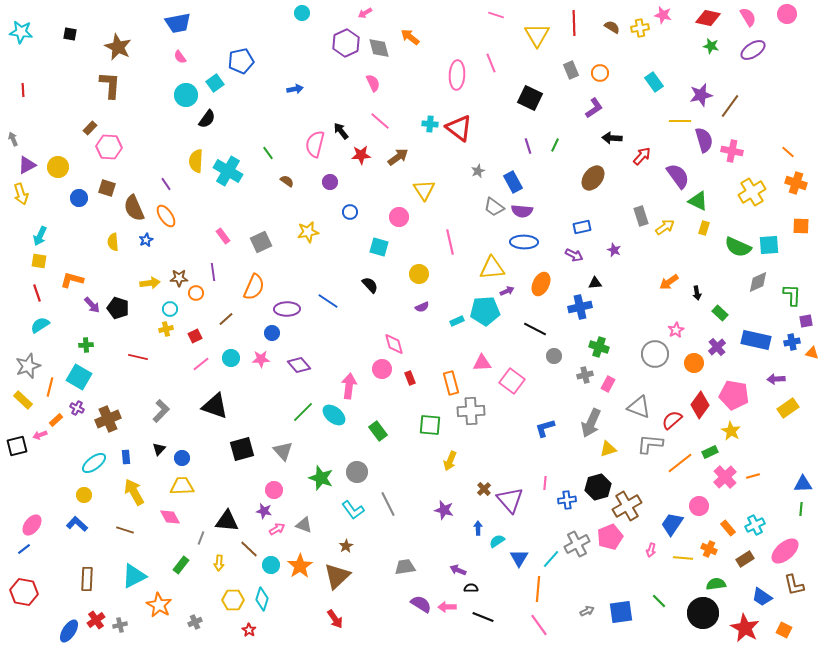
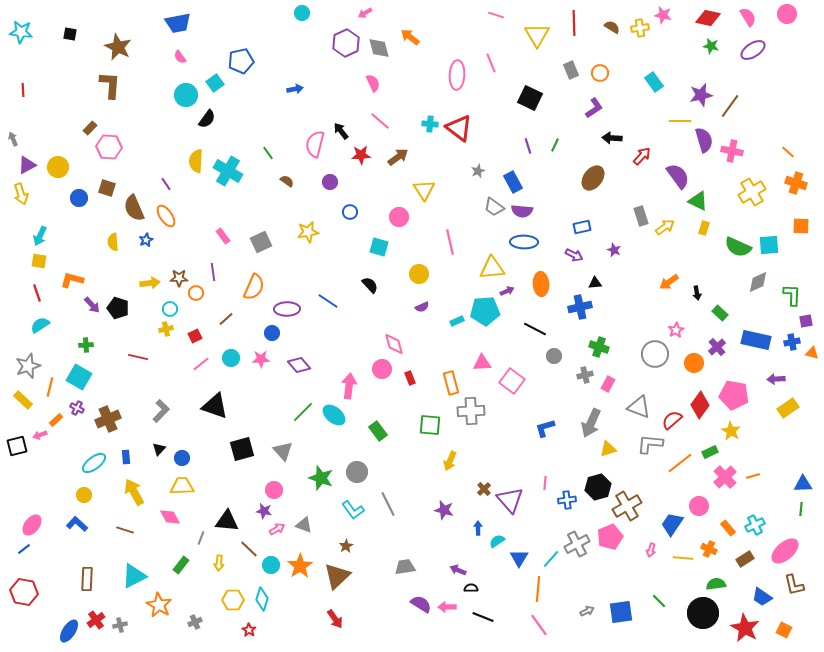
orange ellipse at (541, 284): rotated 30 degrees counterclockwise
